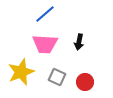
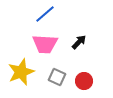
black arrow: rotated 147 degrees counterclockwise
red circle: moved 1 px left, 1 px up
